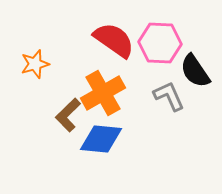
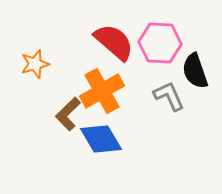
red semicircle: moved 2 px down; rotated 6 degrees clockwise
black semicircle: rotated 15 degrees clockwise
orange cross: moved 1 px left, 2 px up
brown L-shape: moved 1 px up
blue diamond: rotated 54 degrees clockwise
